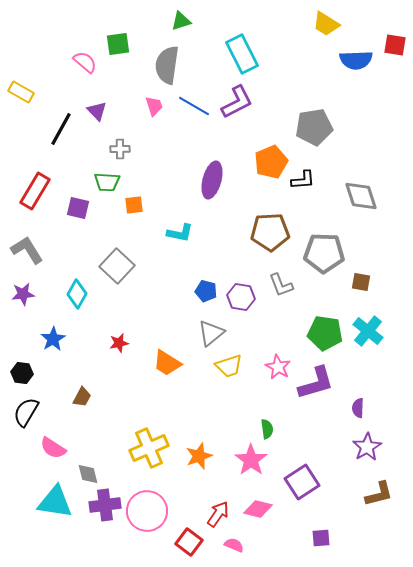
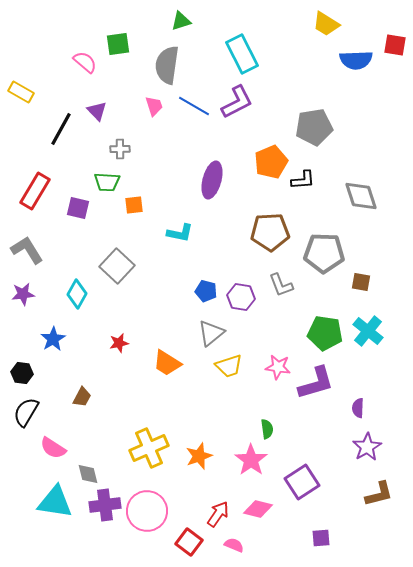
pink star at (278, 367): rotated 20 degrees counterclockwise
